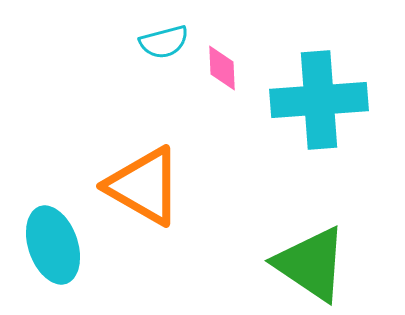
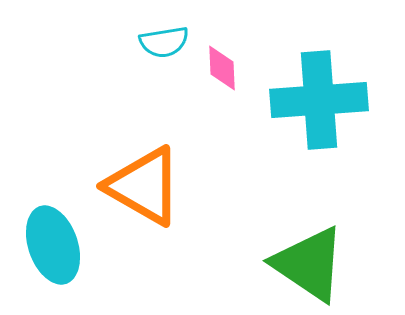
cyan semicircle: rotated 6 degrees clockwise
green triangle: moved 2 px left
